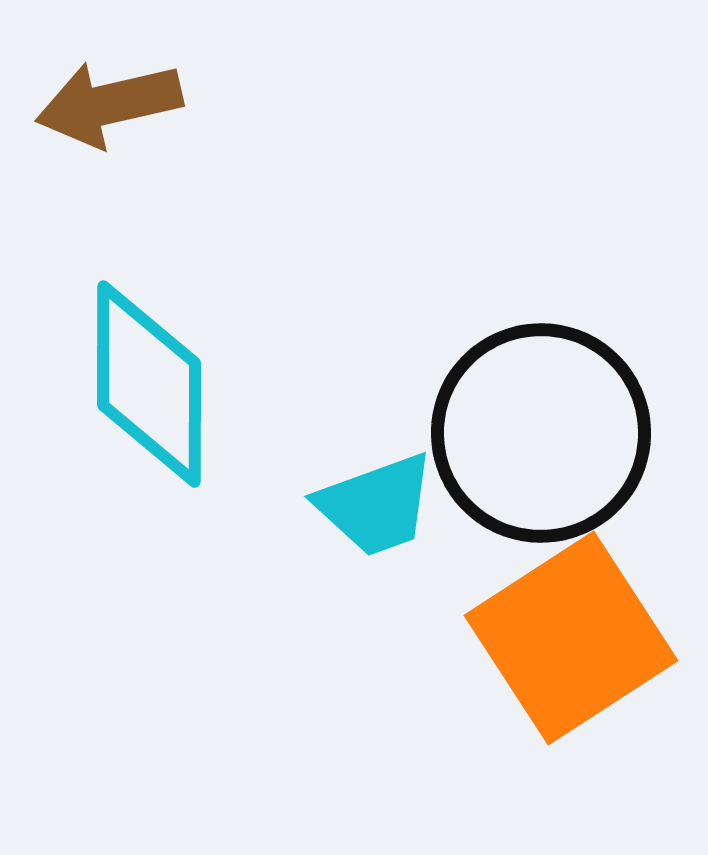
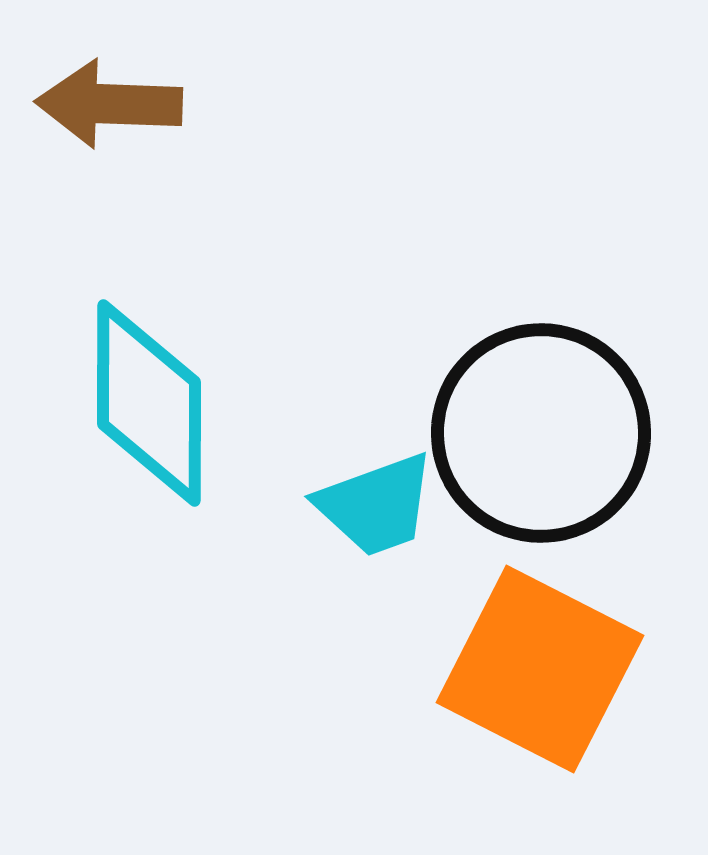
brown arrow: rotated 15 degrees clockwise
cyan diamond: moved 19 px down
orange square: moved 31 px left, 31 px down; rotated 30 degrees counterclockwise
